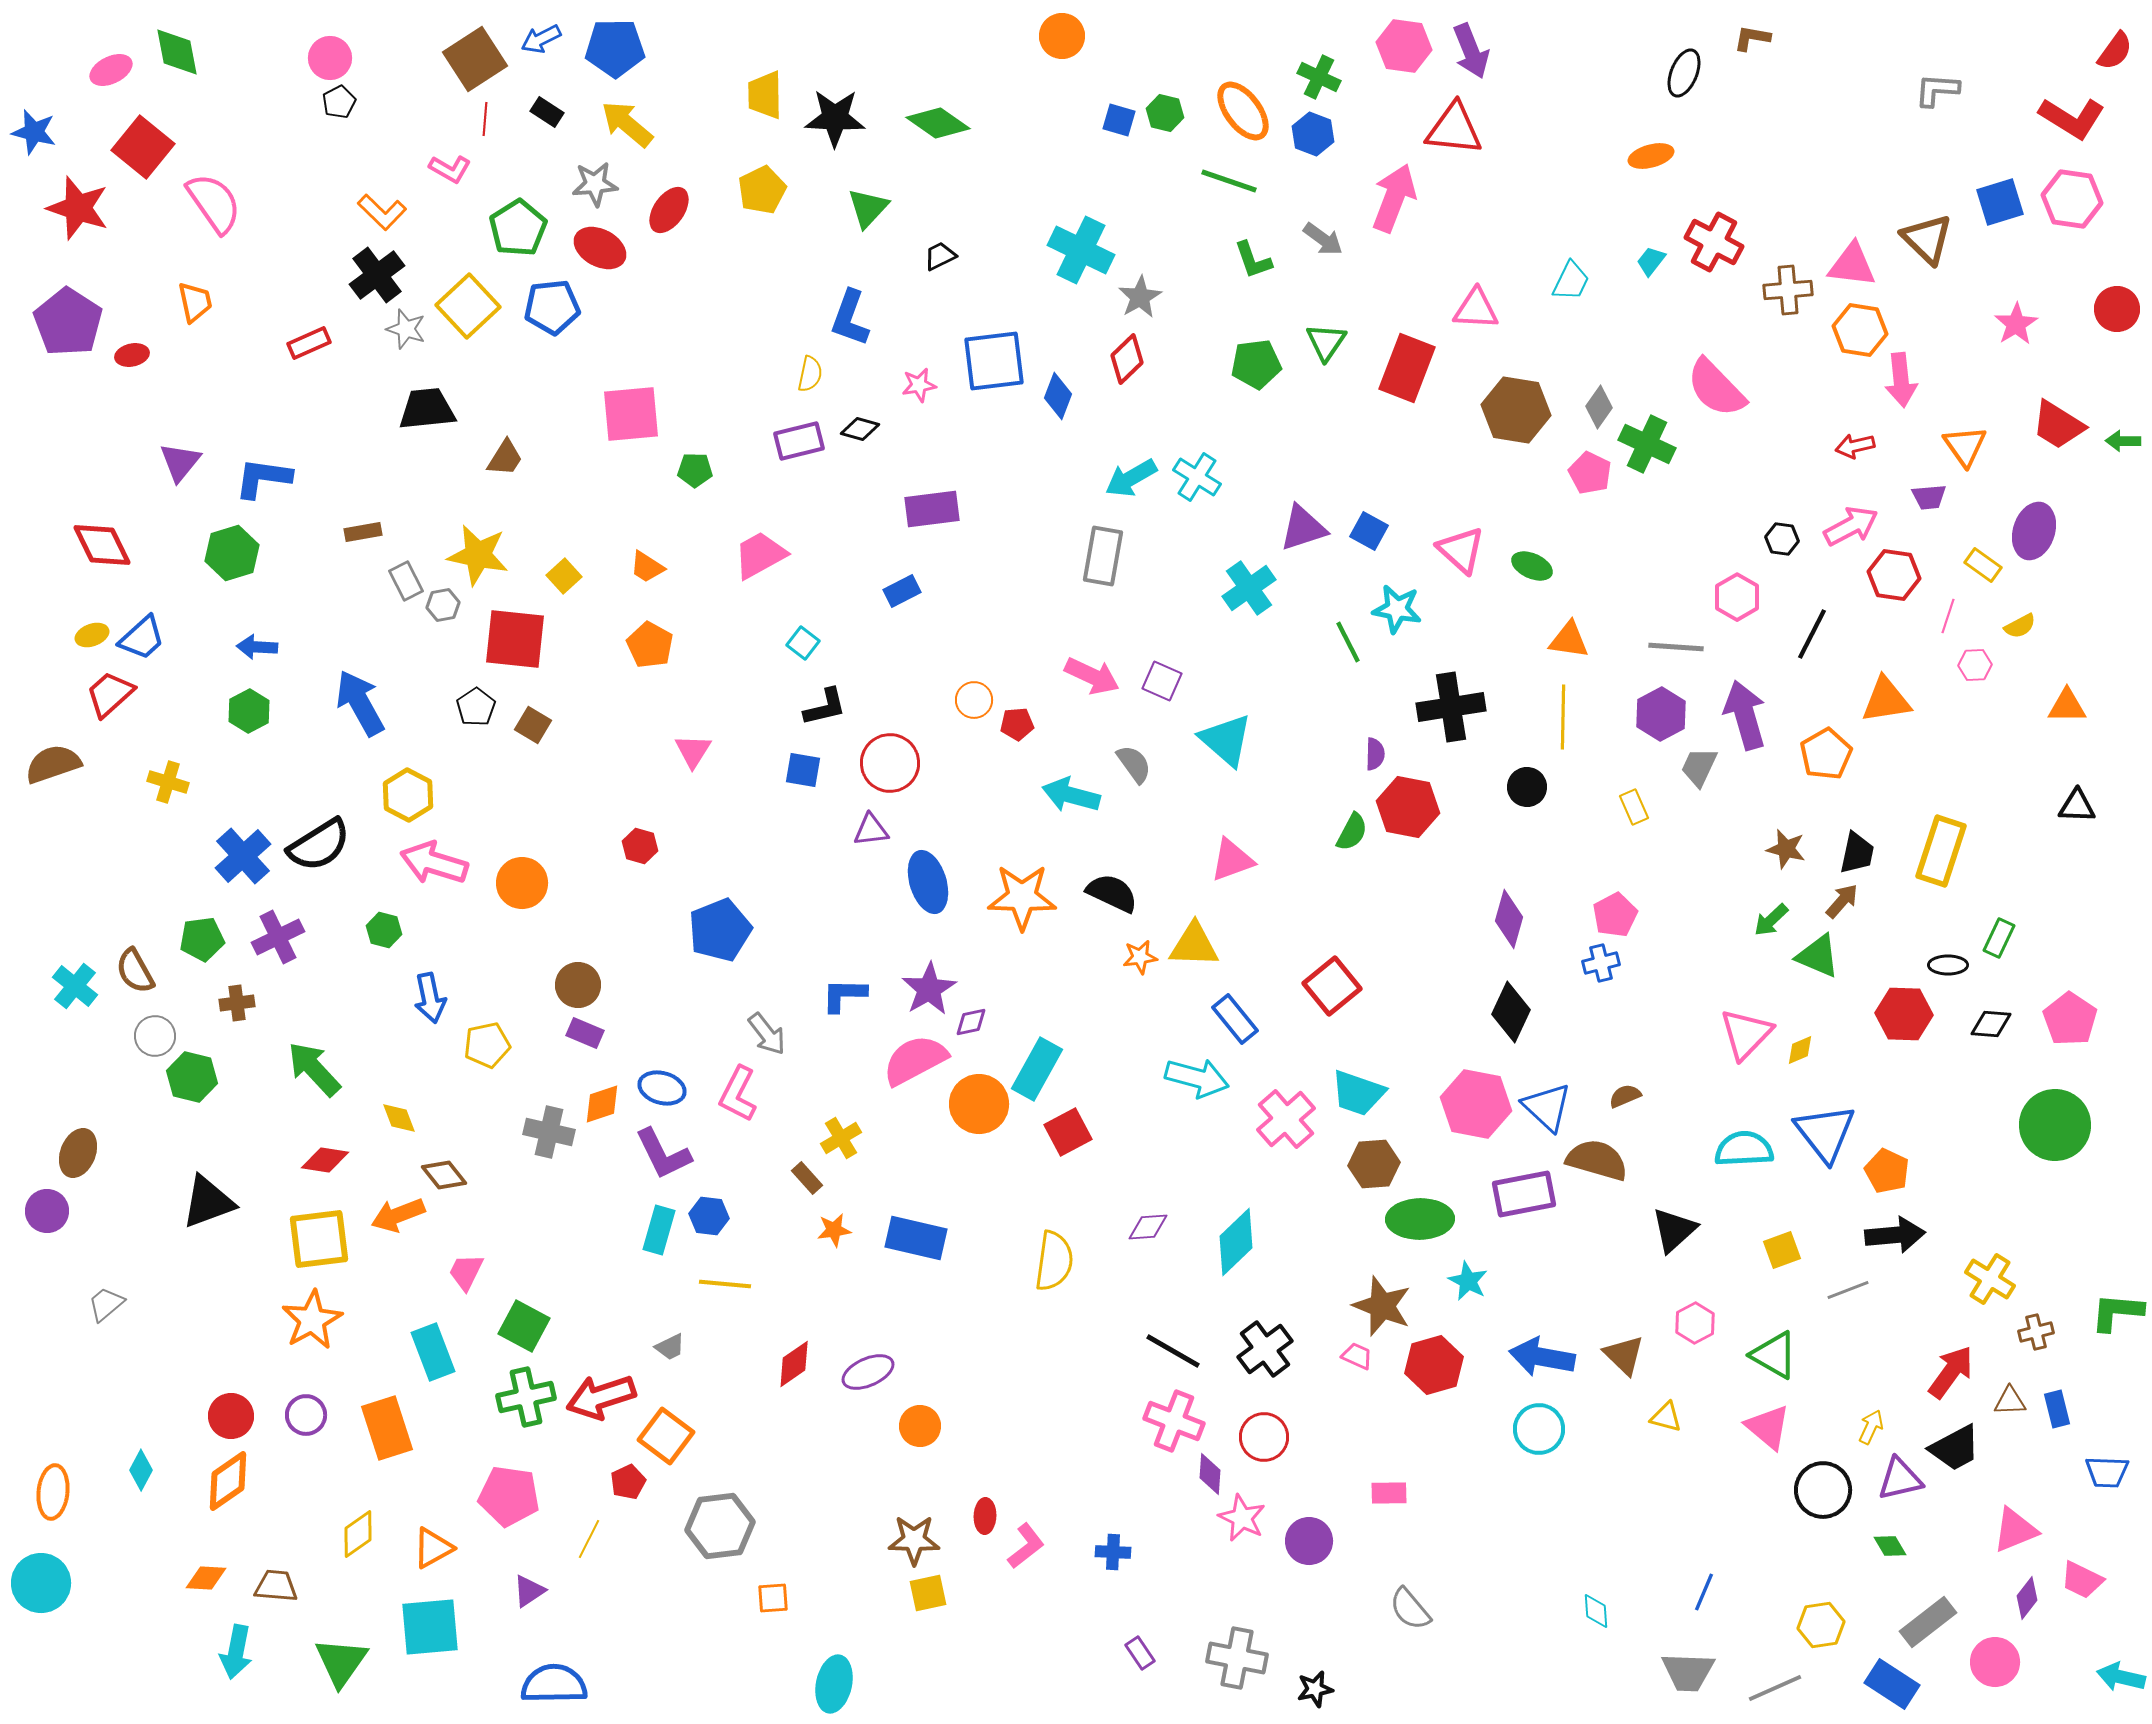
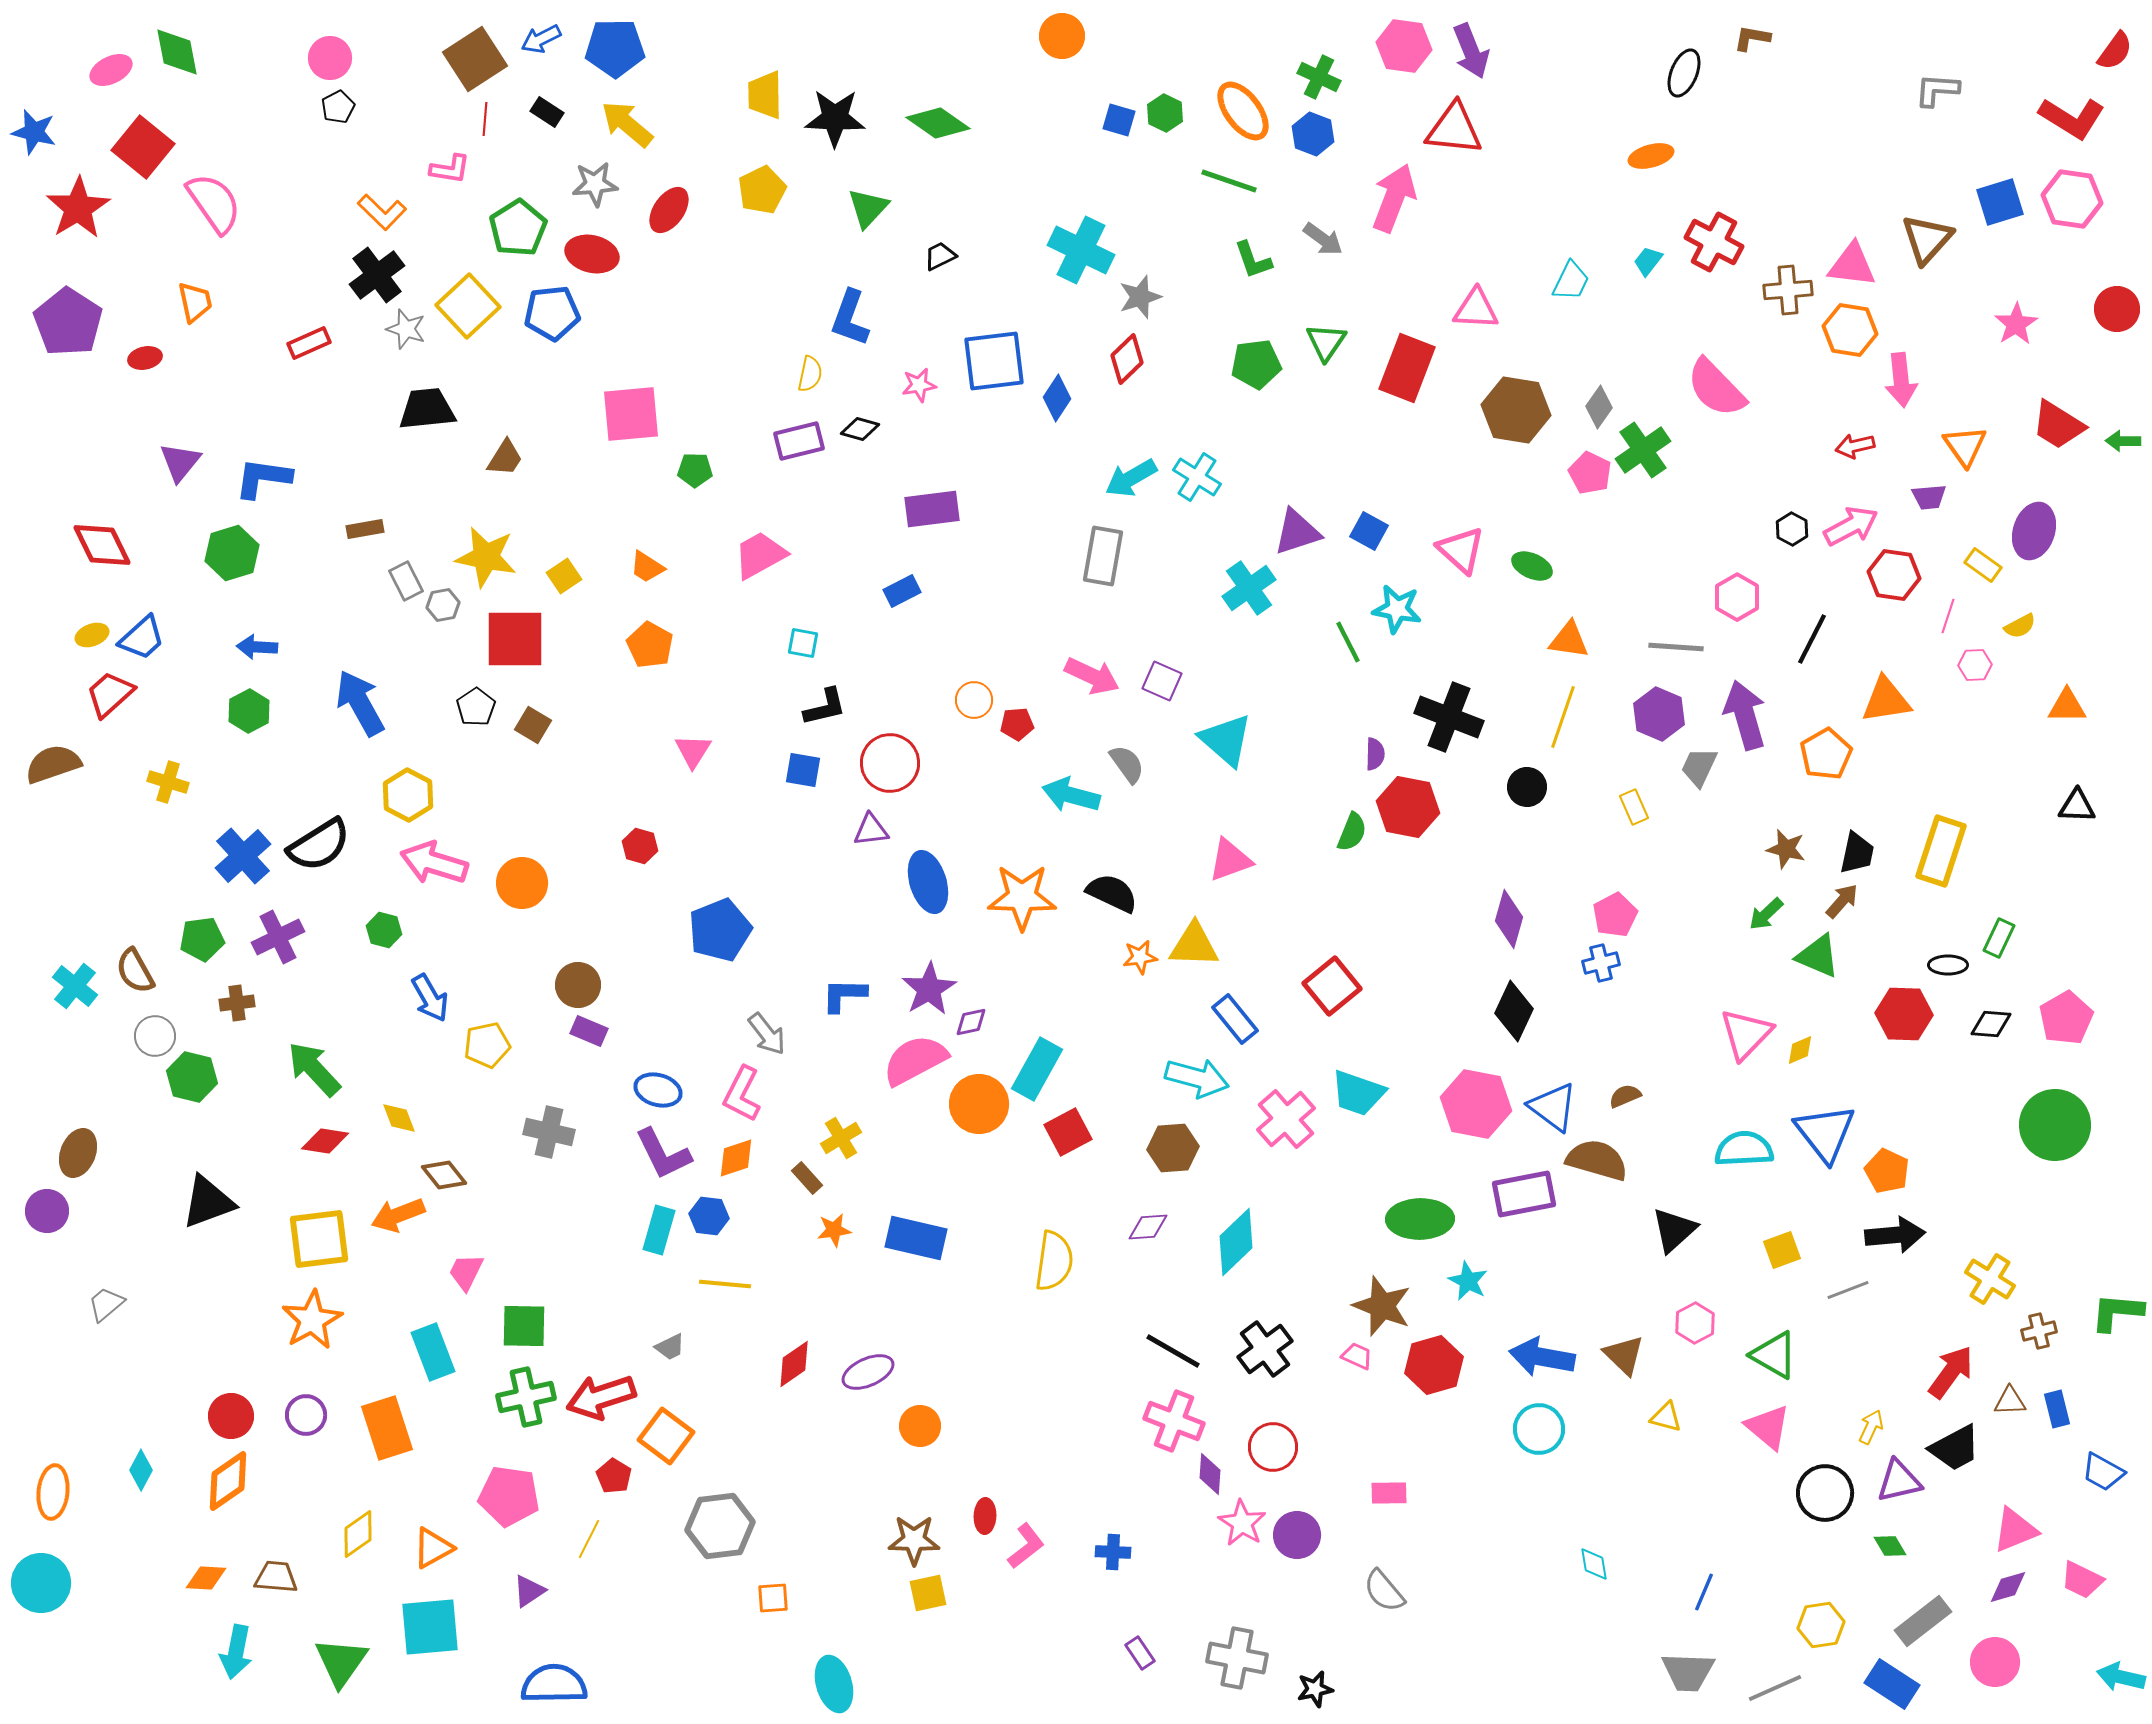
black pentagon at (339, 102): moved 1 px left, 5 px down
green hexagon at (1165, 113): rotated 12 degrees clockwise
pink L-shape at (450, 169): rotated 21 degrees counterclockwise
red star at (78, 208): rotated 22 degrees clockwise
brown triangle at (1927, 239): rotated 28 degrees clockwise
red ellipse at (600, 248): moved 8 px left, 6 px down; rotated 15 degrees counterclockwise
cyan trapezoid at (1651, 261): moved 3 px left
gray star at (1140, 297): rotated 12 degrees clockwise
blue pentagon at (552, 307): moved 6 px down
orange hexagon at (1860, 330): moved 10 px left
red ellipse at (132, 355): moved 13 px right, 3 px down
blue diamond at (1058, 396): moved 1 px left, 2 px down; rotated 12 degrees clockwise
green cross at (1647, 444): moved 4 px left, 6 px down; rotated 30 degrees clockwise
purple triangle at (1303, 528): moved 6 px left, 4 px down
brown rectangle at (363, 532): moved 2 px right, 3 px up
black hexagon at (1782, 539): moved 10 px right, 10 px up; rotated 20 degrees clockwise
yellow star at (478, 555): moved 8 px right, 2 px down
yellow square at (564, 576): rotated 8 degrees clockwise
black line at (1812, 634): moved 5 px down
red square at (515, 639): rotated 6 degrees counterclockwise
cyan square at (803, 643): rotated 28 degrees counterclockwise
black cross at (1451, 707): moved 2 px left, 10 px down; rotated 30 degrees clockwise
purple hexagon at (1661, 714): moved 2 px left; rotated 9 degrees counterclockwise
yellow line at (1563, 717): rotated 18 degrees clockwise
gray semicircle at (1134, 764): moved 7 px left
green semicircle at (1352, 832): rotated 6 degrees counterclockwise
pink triangle at (1232, 860): moved 2 px left
green arrow at (1771, 920): moved 5 px left, 6 px up
blue arrow at (430, 998): rotated 18 degrees counterclockwise
black diamond at (1511, 1012): moved 3 px right, 1 px up
pink pentagon at (2070, 1019): moved 4 px left, 1 px up; rotated 8 degrees clockwise
purple rectangle at (585, 1033): moved 4 px right, 2 px up
blue ellipse at (662, 1088): moved 4 px left, 2 px down
pink L-shape at (738, 1094): moved 4 px right
orange diamond at (602, 1104): moved 134 px right, 54 px down
blue triangle at (1547, 1107): moved 6 px right; rotated 6 degrees counterclockwise
red diamond at (325, 1160): moved 19 px up
brown hexagon at (1374, 1164): moved 201 px left, 16 px up
green square at (524, 1326): rotated 27 degrees counterclockwise
brown cross at (2036, 1332): moved 3 px right, 1 px up
red circle at (1264, 1437): moved 9 px right, 10 px down
blue trapezoid at (2107, 1472): moved 4 px left; rotated 27 degrees clockwise
purple triangle at (1900, 1479): moved 1 px left, 2 px down
red pentagon at (628, 1482): moved 14 px left, 6 px up; rotated 16 degrees counterclockwise
black circle at (1823, 1490): moved 2 px right, 3 px down
pink star at (1242, 1518): moved 5 px down; rotated 6 degrees clockwise
purple circle at (1309, 1541): moved 12 px left, 6 px up
brown trapezoid at (276, 1586): moved 9 px up
purple diamond at (2027, 1598): moved 19 px left, 11 px up; rotated 36 degrees clockwise
gray semicircle at (1410, 1609): moved 26 px left, 18 px up
cyan diamond at (1596, 1611): moved 2 px left, 47 px up; rotated 6 degrees counterclockwise
gray rectangle at (1928, 1622): moved 5 px left, 1 px up
cyan ellipse at (834, 1684): rotated 28 degrees counterclockwise
